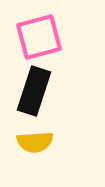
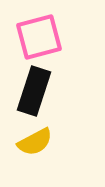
yellow semicircle: rotated 24 degrees counterclockwise
